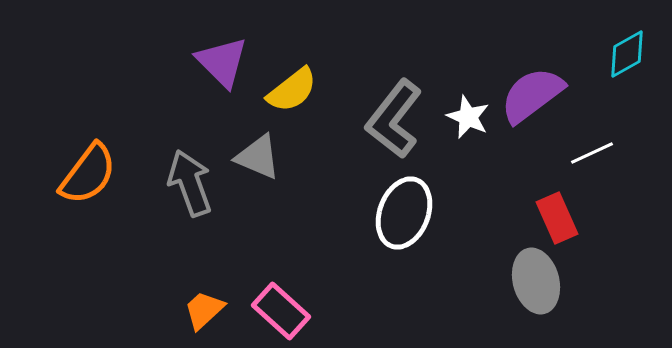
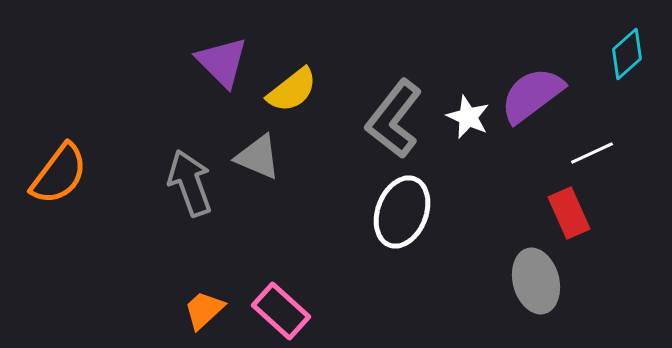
cyan diamond: rotated 12 degrees counterclockwise
orange semicircle: moved 29 px left
white ellipse: moved 2 px left, 1 px up
red rectangle: moved 12 px right, 5 px up
